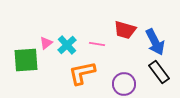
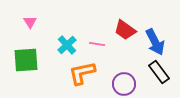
red trapezoid: rotated 20 degrees clockwise
pink triangle: moved 16 px left, 21 px up; rotated 24 degrees counterclockwise
